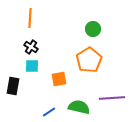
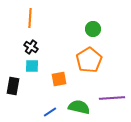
blue line: moved 1 px right
